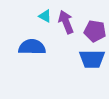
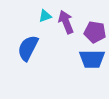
cyan triangle: rotated 48 degrees counterclockwise
purple pentagon: moved 1 px down
blue semicircle: moved 4 px left, 1 px down; rotated 64 degrees counterclockwise
